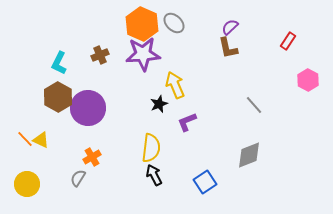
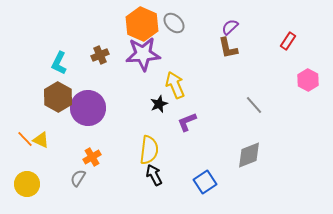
yellow semicircle: moved 2 px left, 2 px down
